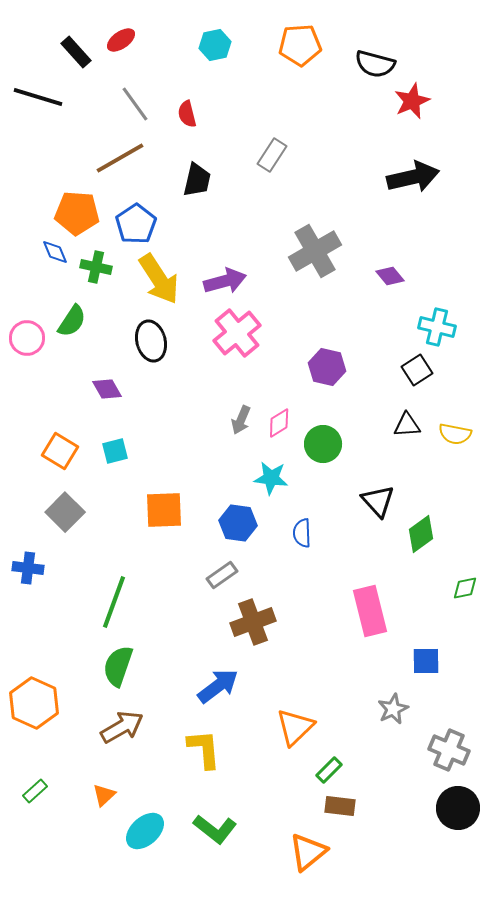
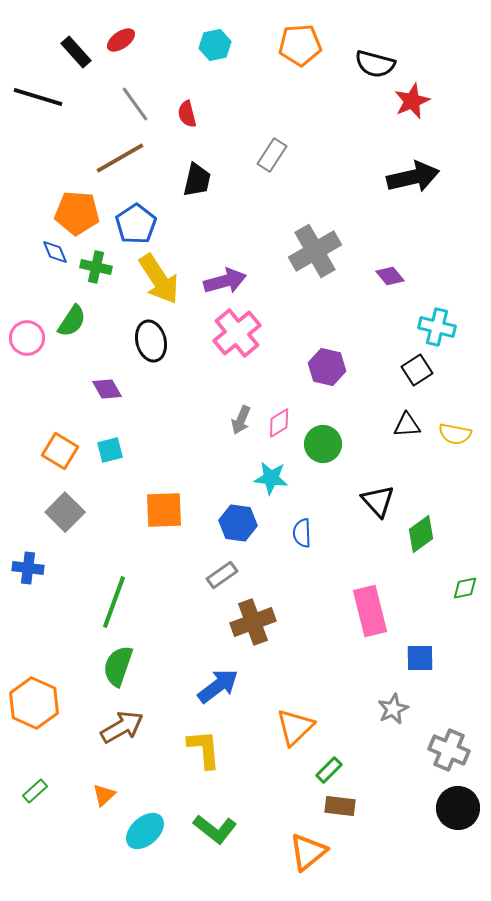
cyan square at (115, 451): moved 5 px left, 1 px up
blue square at (426, 661): moved 6 px left, 3 px up
